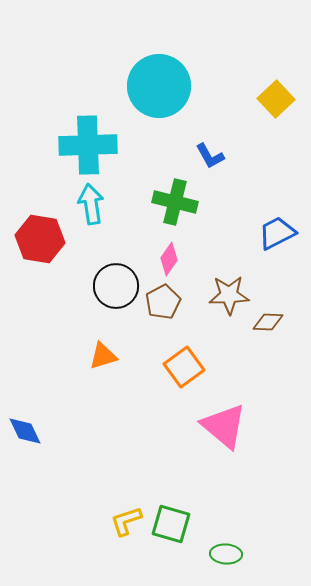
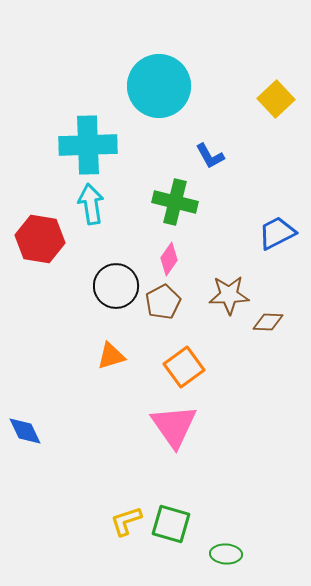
orange triangle: moved 8 px right
pink triangle: moved 50 px left; rotated 15 degrees clockwise
